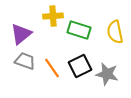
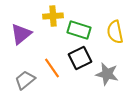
gray trapezoid: moved 19 px down; rotated 60 degrees counterclockwise
black square: moved 8 px up
